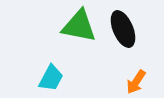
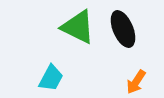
green triangle: moved 1 px left, 1 px down; rotated 15 degrees clockwise
